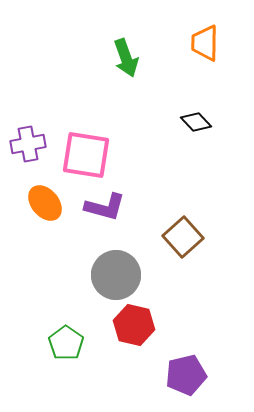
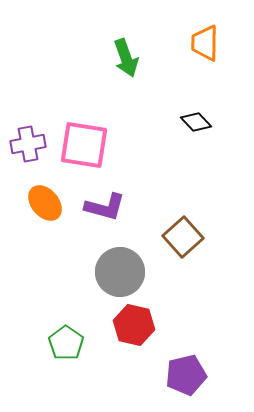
pink square: moved 2 px left, 10 px up
gray circle: moved 4 px right, 3 px up
